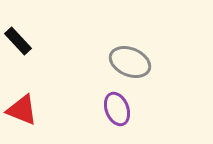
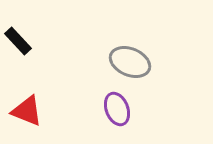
red triangle: moved 5 px right, 1 px down
